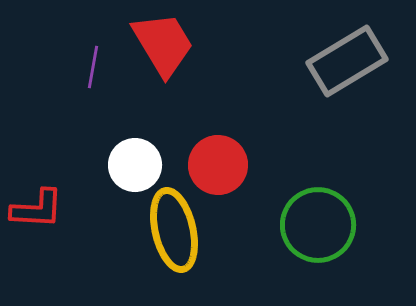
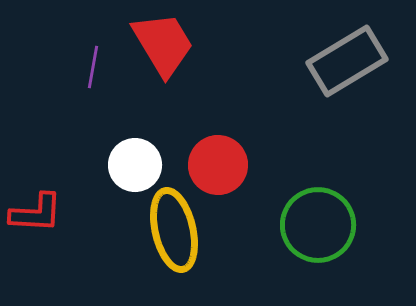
red L-shape: moved 1 px left, 4 px down
